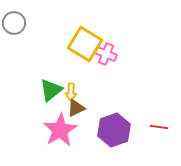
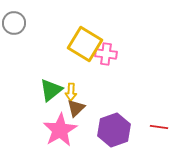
pink cross: rotated 15 degrees counterclockwise
brown triangle: rotated 18 degrees counterclockwise
